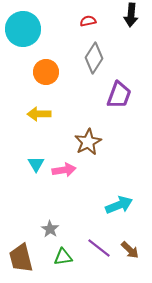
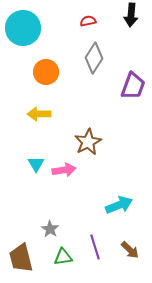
cyan circle: moved 1 px up
purple trapezoid: moved 14 px right, 9 px up
purple line: moved 4 px left, 1 px up; rotated 35 degrees clockwise
